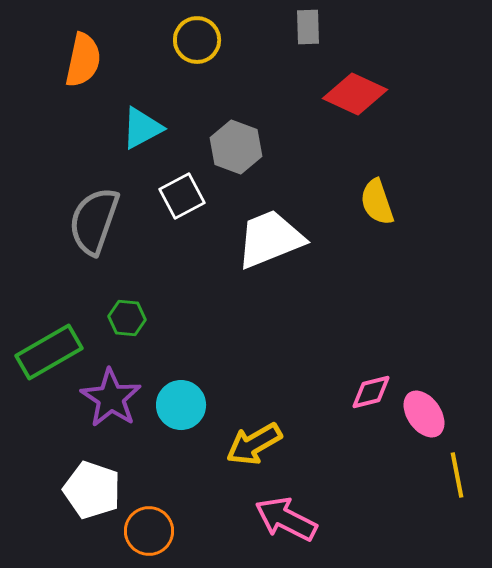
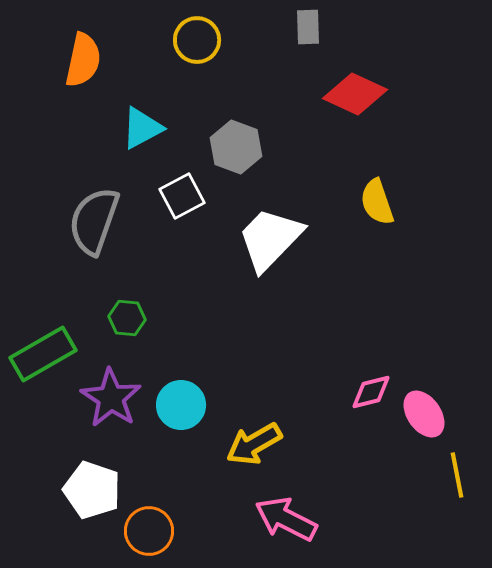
white trapezoid: rotated 24 degrees counterclockwise
green rectangle: moved 6 px left, 2 px down
